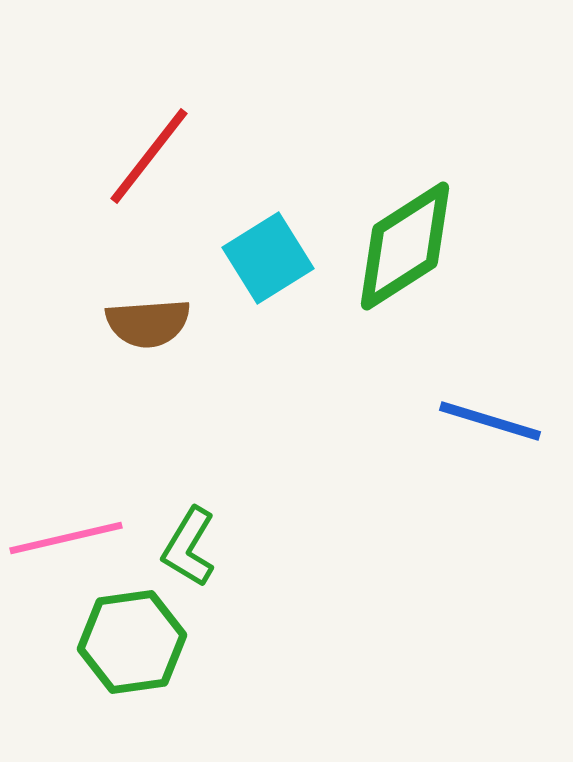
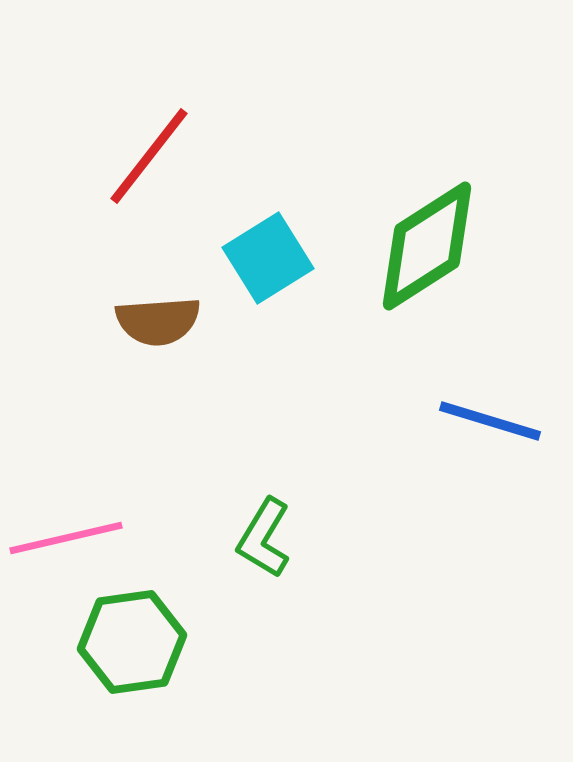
green diamond: moved 22 px right
brown semicircle: moved 10 px right, 2 px up
green L-shape: moved 75 px right, 9 px up
